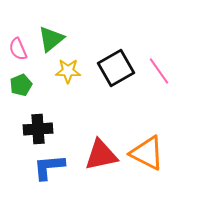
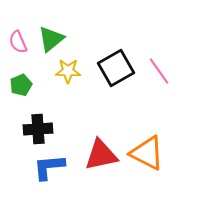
pink semicircle: moved 7 px up
